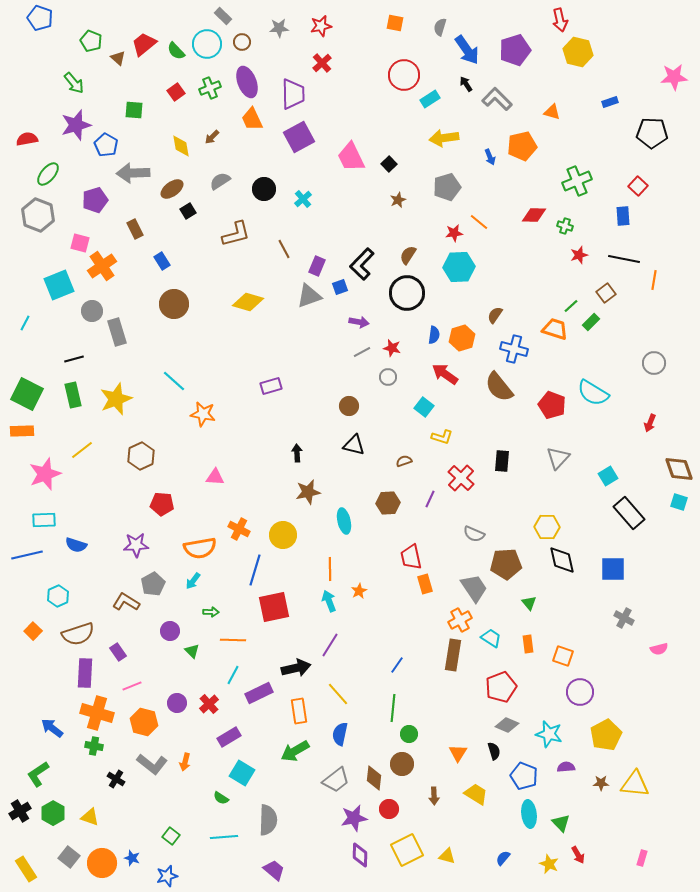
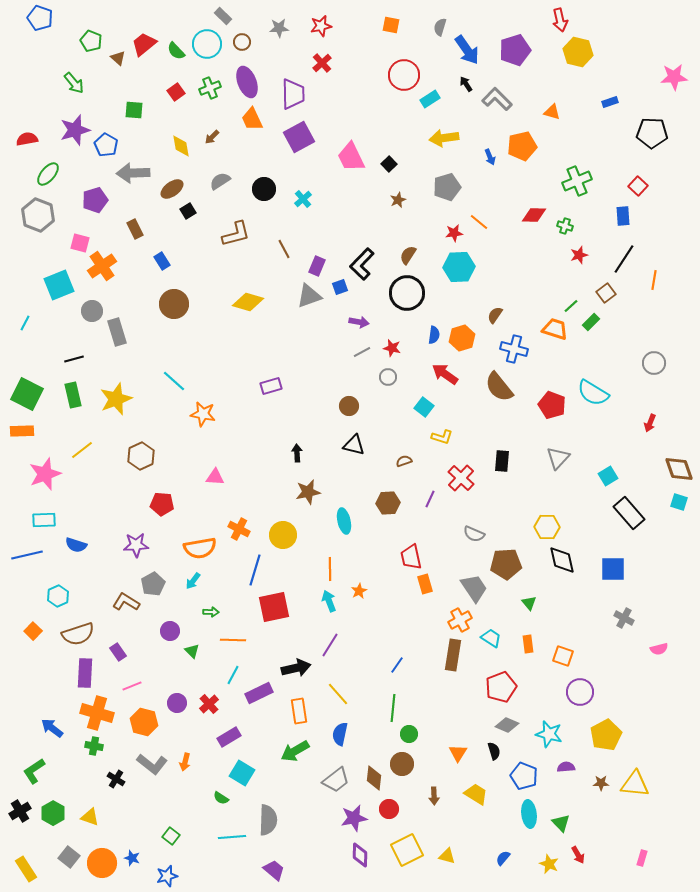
orange square at (395, 23): moved 4 px left, 2 px down
purple star at (76, 125): moved 1 px left, 5 px down
black line at (624, 259): rotated 68 degrees counterclockwise
green L-shape at (38, 774): moved 4 px left, 3 px up
cyan line at (224, 837): moved 8 px right
